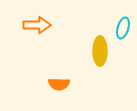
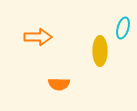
orange arrow: moved 1 px right, 12 px down
